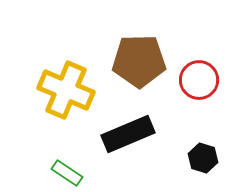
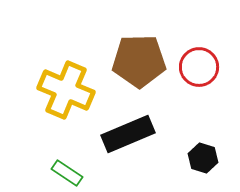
red circle: moved 13 px up
